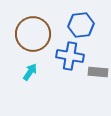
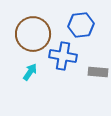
blue cross: moved 7 px left
